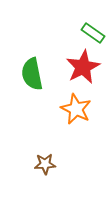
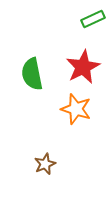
green rectangle: moved 14 px up; rotated 60 degrees counterclockwise
orange star: rotated 8 degrees counterclockwise
brown star: rotated 20 degrees counterclockwise
